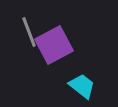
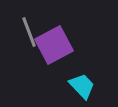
cyan trapezoid: rotated 8 degrees clockwise
